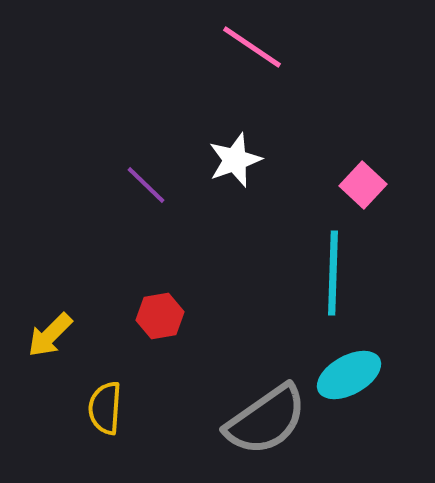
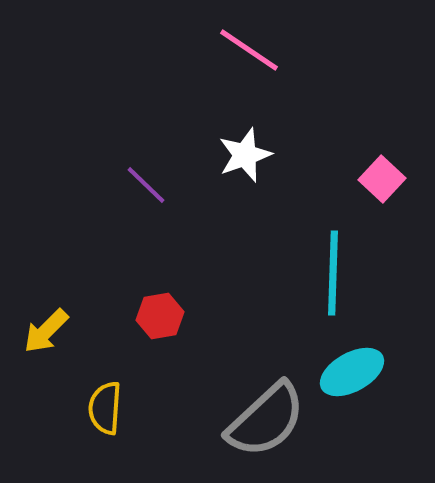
pink line: moved 3 px left, 3 px down
white star: moved 10 px right, 5 px up
pink square: moved 19 px right, 6 px up
yellow arrow: moved 4 px left, 4 px up
cyan ellipse: moved 3 px right, 3 px up
gray semicircle: rotated 8 degrees counterclockwise
